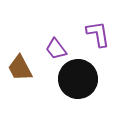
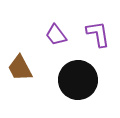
purple trapezoid: moved 14 px up
black circle: moved 1 px down
